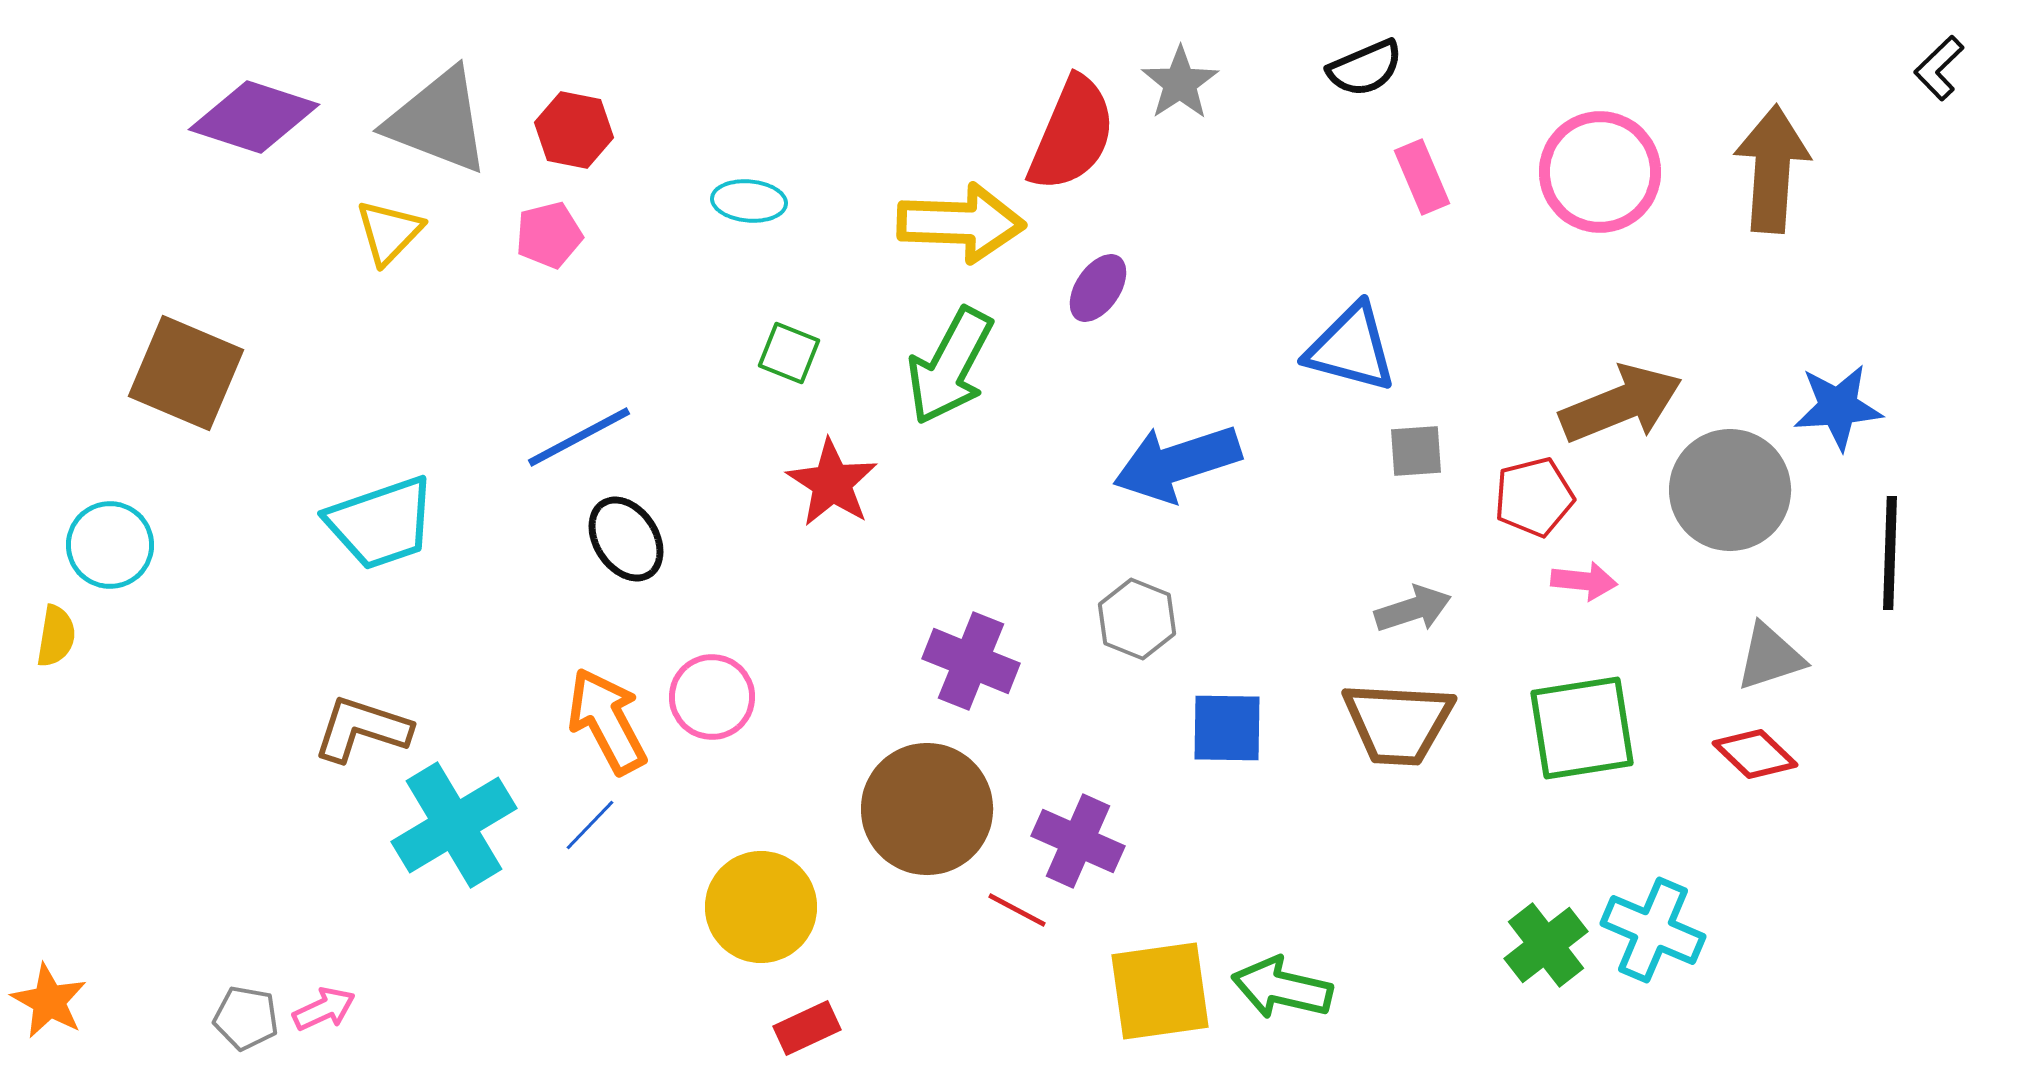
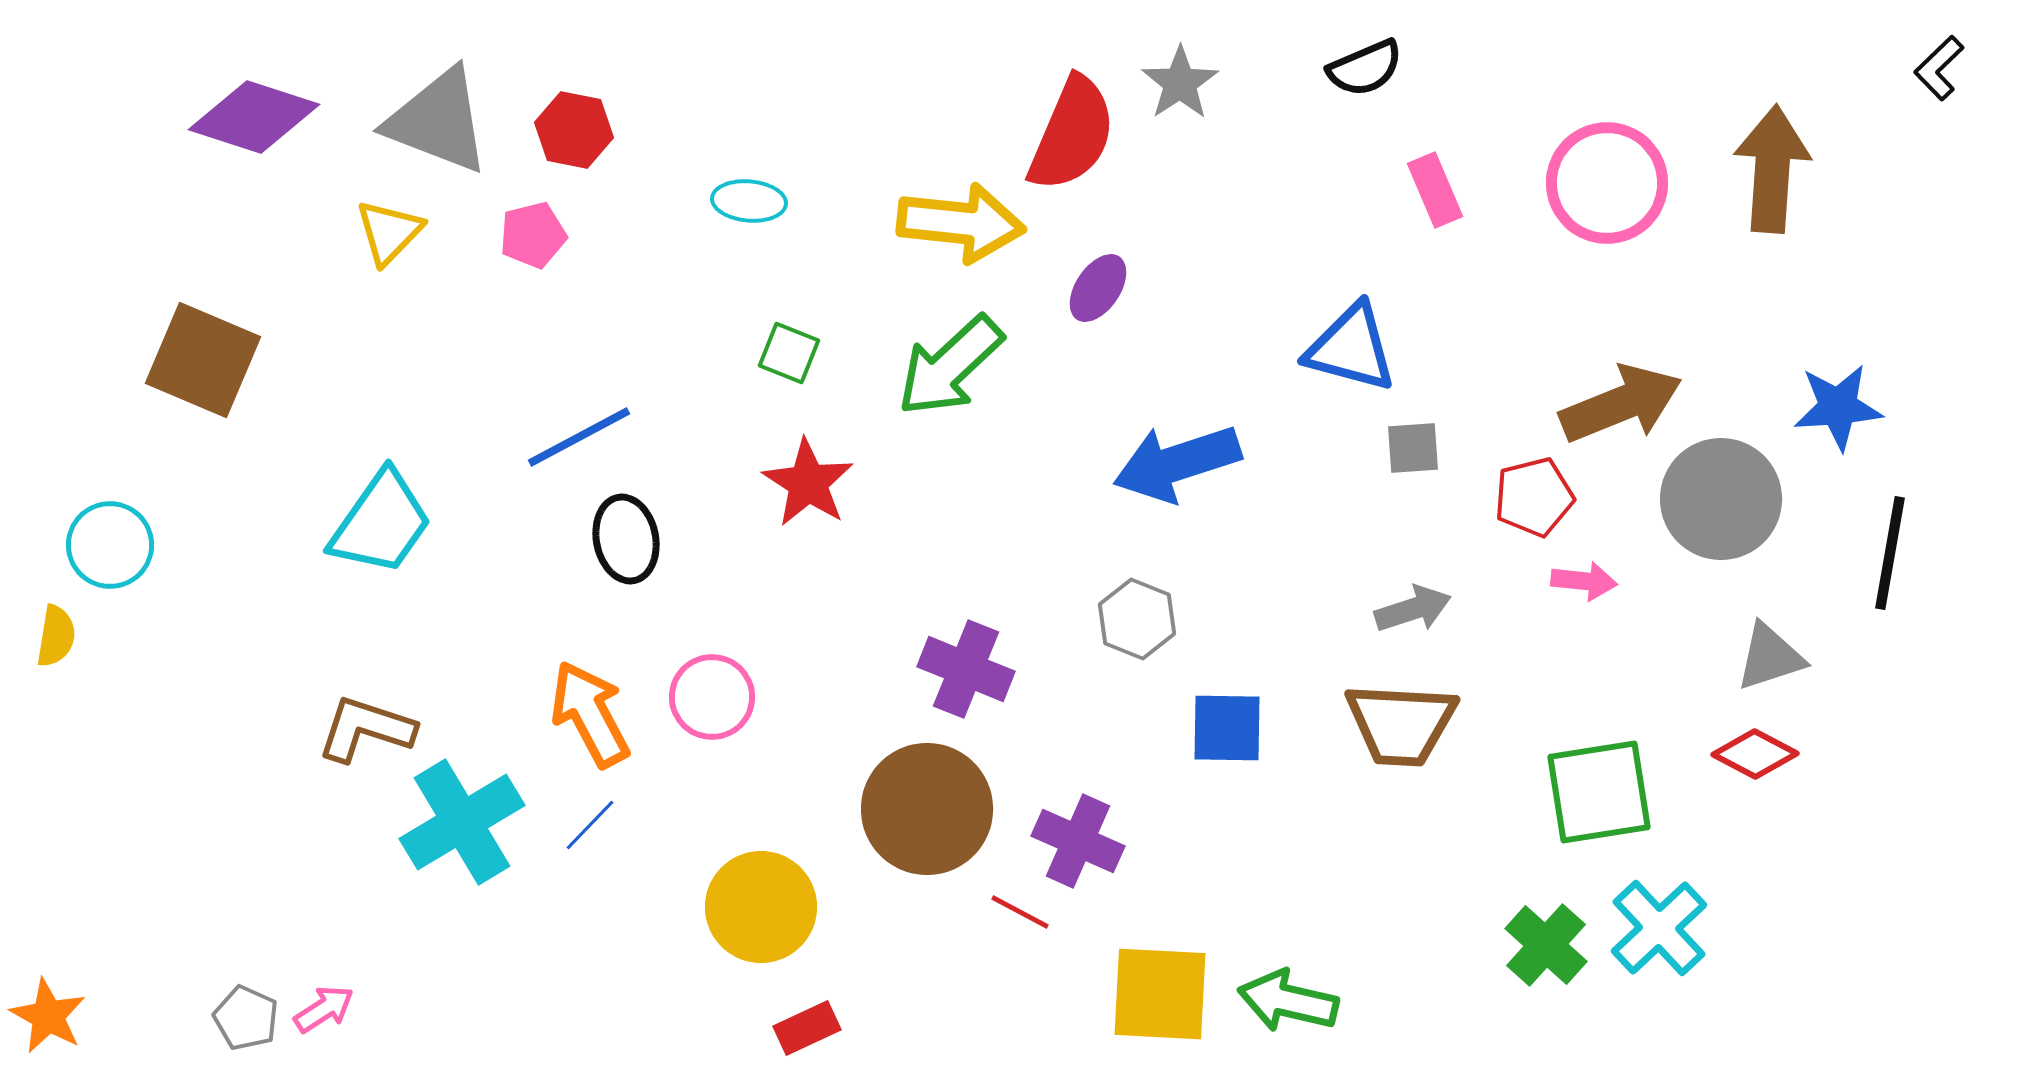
pink circle at (1600, 172): moved 7 px right, 11 px down
pink rectangle at (1422, 177): moved 13 px right, 13 px down
yellow arrow at (961, 223): rotated 4 degrees clockwise
pink pentagon at (549, 235): moved 16 px left
green arrow at (950, 366): rotated 19 degrees clockwise
brown square at (186, 373): moved 17 px right, 13 px up
gray square at (1416, 451): moved 3 px left, 3 px up
red star at (832, 483): moved 24 px left
gray circle at (1730, 490): moved 9 px left, 9 px down
cyan trapezoid at (381, 523): rotated 36 degrees counterclockwise
black ellipse at (626, 539): rotated 22 degrees clockwise
black line at (1890, 553): rotated 8 degrees clockwise
purple cross at (971, 661): moved 5 px left, 8 px down
orange arrow at (607, 721): moved 17 px left, 7 px up
brown trapezoid at (1398, 723): moved 3 px right, 1 px down
green square at (1582, 728): moved 17 px right, 64 px down
brown L-shape at (362, 729): moved 4 px right
red diamond at (1755, 754): rotated 16 degrees counterclockwise
cyan cross at (454, 825): moved 8 px right, 3 px up
red line at (1017, 910): moved 3 px right, 2 px down
cyan cross at (1653, 930): moved 6 px right, 2 px up; rotated 24 degrees clockwise
green cross at (1546, 945): rotated 10 degrees counterclockwise
green arrow at (1282, 988): moved 6 px right, 13 px down
yellow square at (1160, 991): moved 3 px down; rotated 11 degrees clockwise
orange star at (49, 1001): moved 1 px left, 15 px down
pink arrow at (324, 1009): rotated 8 degrees counterclockwise
gray pentagon at (246, 1018): rotated 14 degrees clockwise
